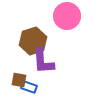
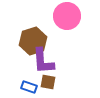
brown square: moved 29 px right, 2 px down
